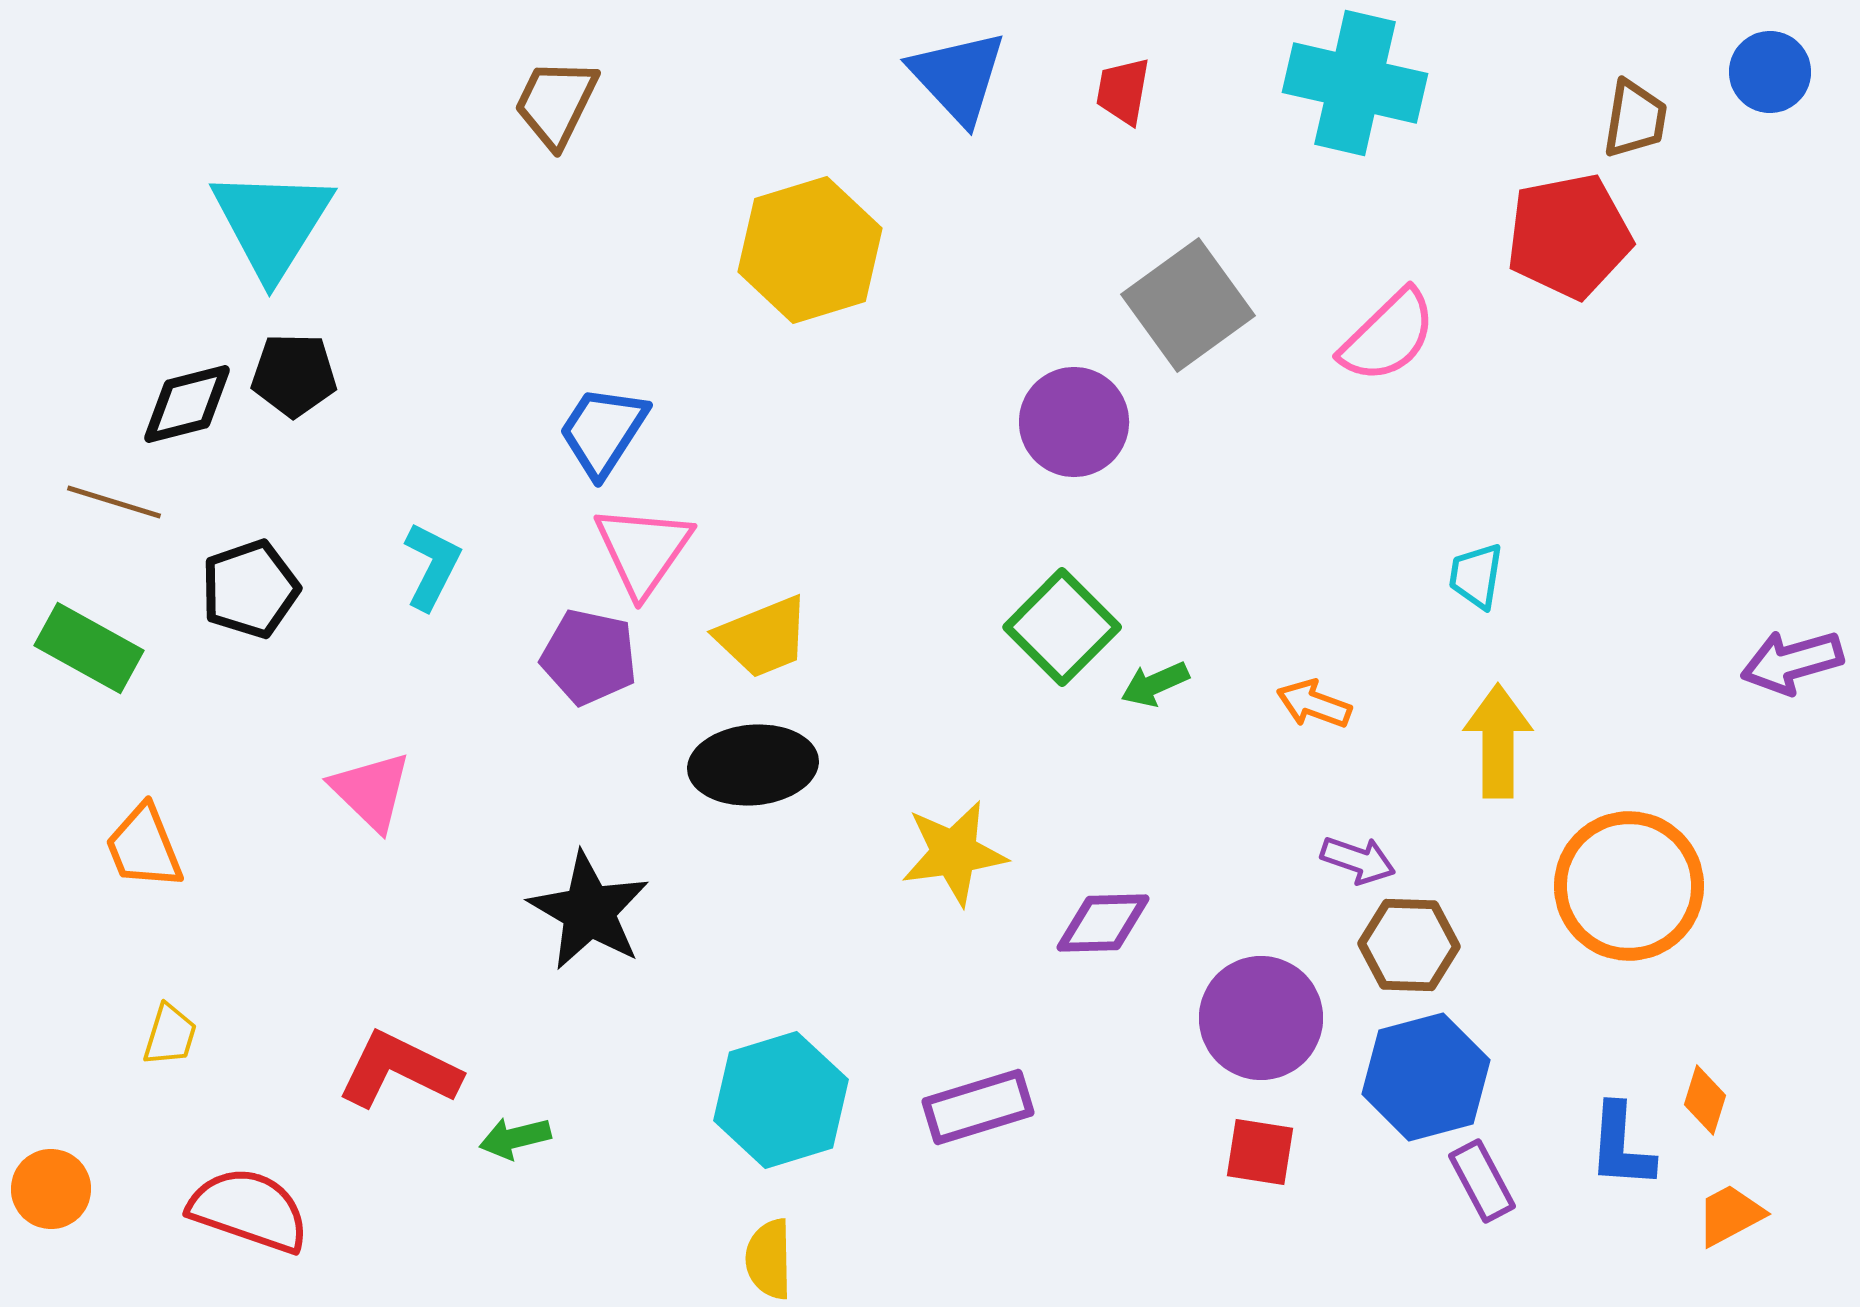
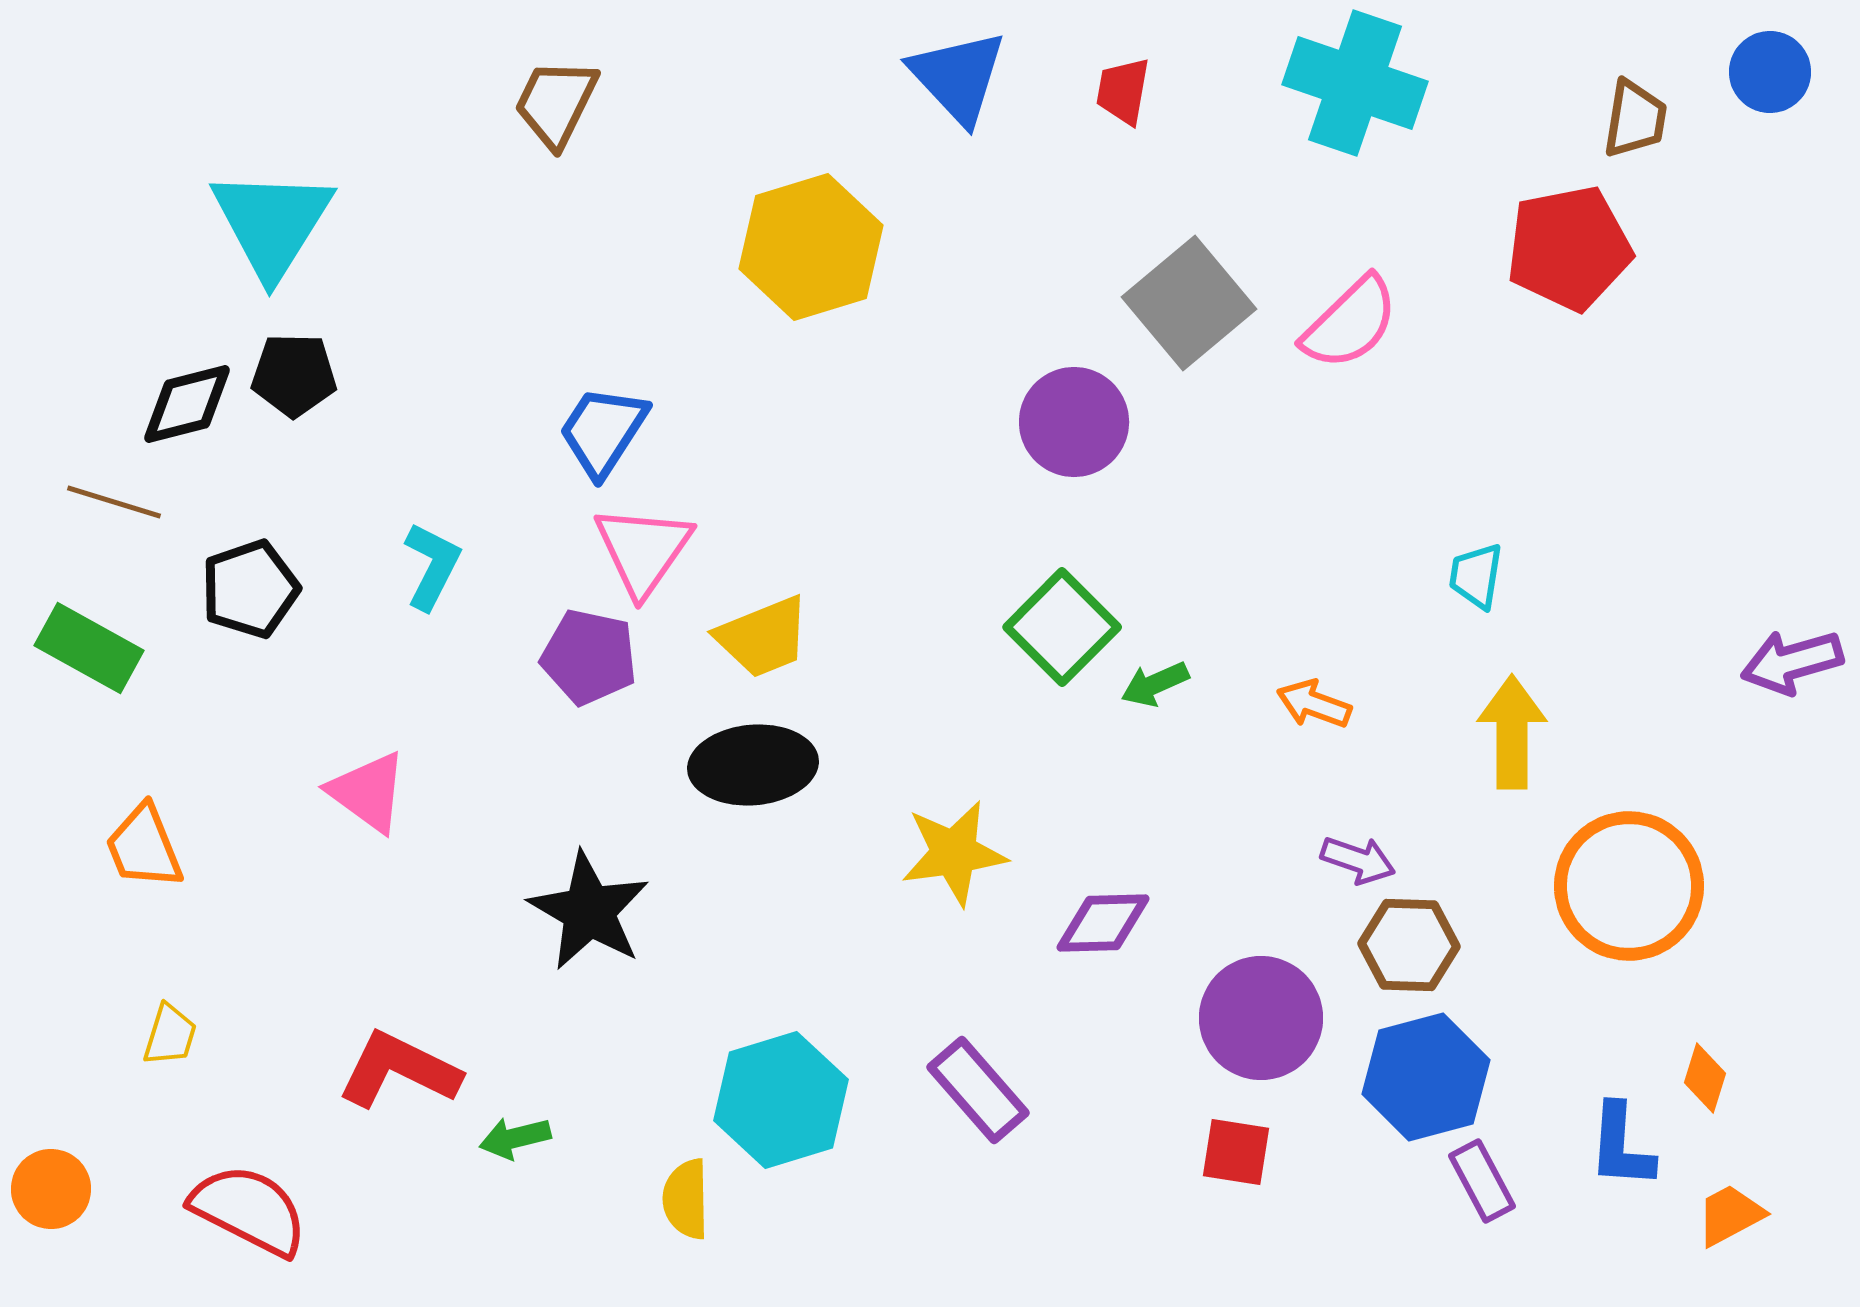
cyan cross at (1355, 83): rotated 6 degrees clockwise
red pentagon at (1569, 236): moved 12 px down
yellow hexagon at (810, 250): moved 1 px right, 3 px up
gray square at (1188, 305): moved 1 px right, 2 px up; rotated 4 degrees counterclockwise
pink semicircle at (1388, 336): moved 38 px left, 13 px up
yellow arrow at (1498, 741): moved 14 px right, 9 px up
pink triangle at (371, 791): moved 3 px left, 1 px down; rotated 8 degrees counterclockwise
orange diamond at (1705, 1100): moved 22 px up
purple rectangle at (978, 1107): moved 17 px up; rotated 66 degrees clockwise
red square at (1260, 1152): moved 24 px left
red semicircle at (249, 1210): rotated 8 degrees clockwise
yellow semicircle at (769, 1259): moved 83 px left, 60 px up
